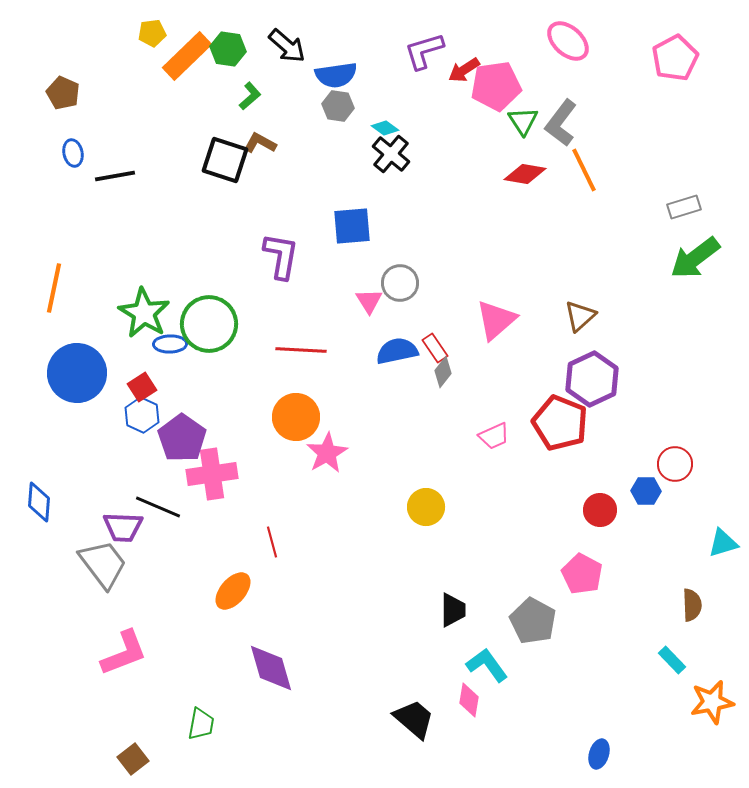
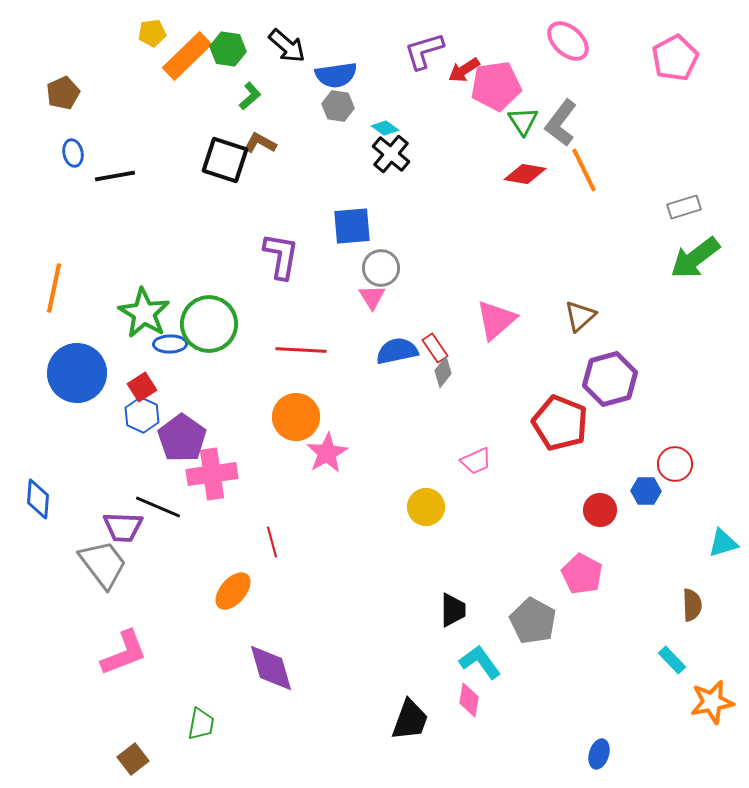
brown pentagon at (63, 93): rotated 24 degrees clockwise
gray circle at (400, 283): moved 19 px left, 15 px up
pink triangle at (369, 301): moved 3 px right, 4 px up
purple hexagon at (592, 379): moved 18 px right; rotated 10 degrees clockwise
pink trapezoid at (494, 436): moved 18 px left, 25 px down
blue diamond at (39, 502): moved 1 px left, 3 px up
cyan L-shape at (487, 665): moved 7 px left, 3 px up
black trapezoid at (414, 719): moved 4 px left, 1 px down; rotated 69 degrees clockwise
